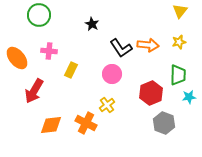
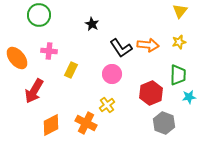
orange diamond: rotated 20 degrees counterclockwise
